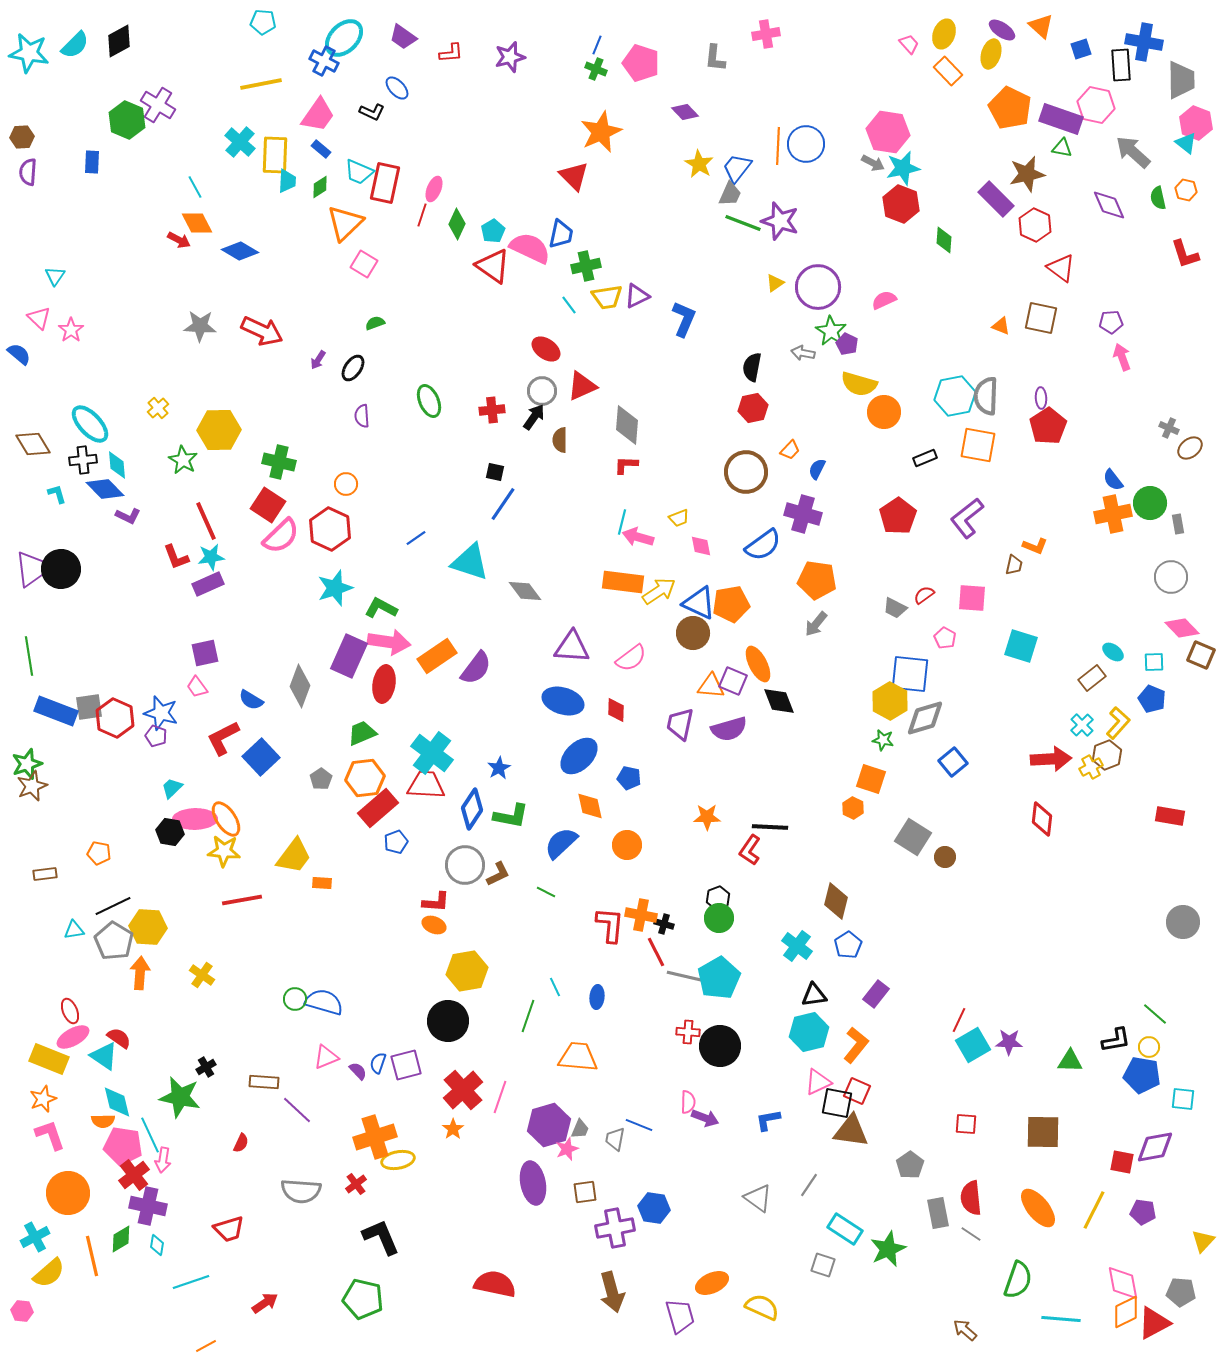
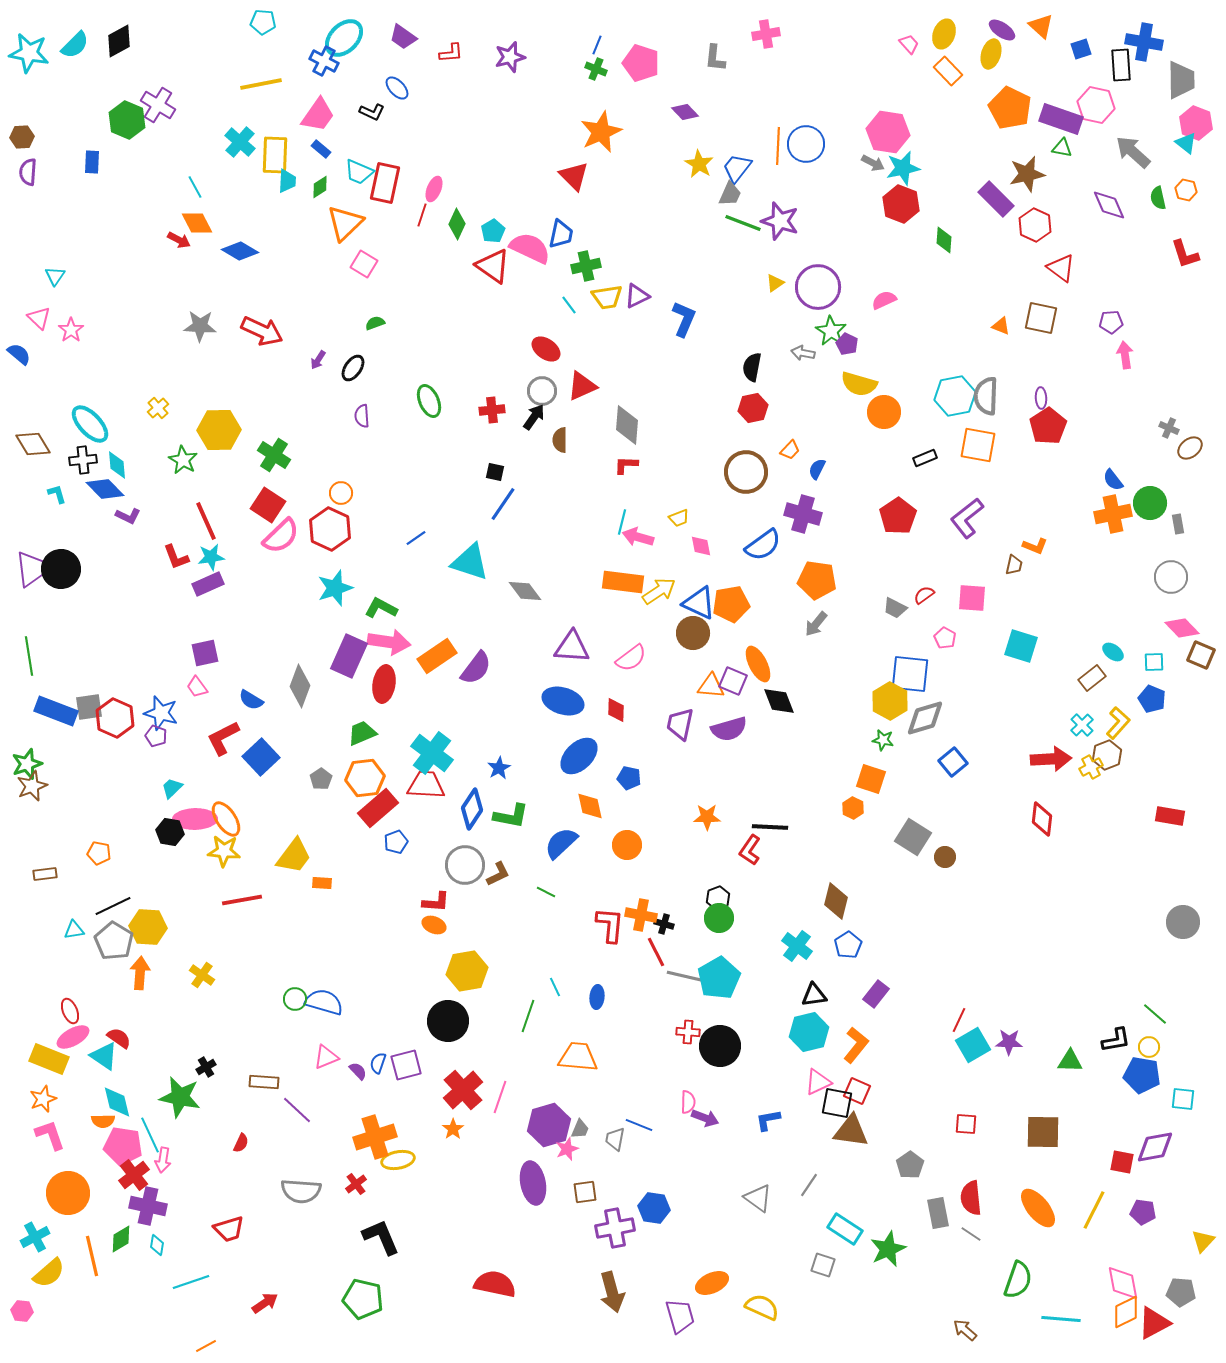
pink arrow at (1122, 357): moved 3 px right, 2 px up; rotated 12 degrees clockwise
green cross at (279, 462): moved 5 px left, 7 px up; rotated 20 degrees clockwise
orange circle at (346, 484): moved 5 px left, 9 px down
